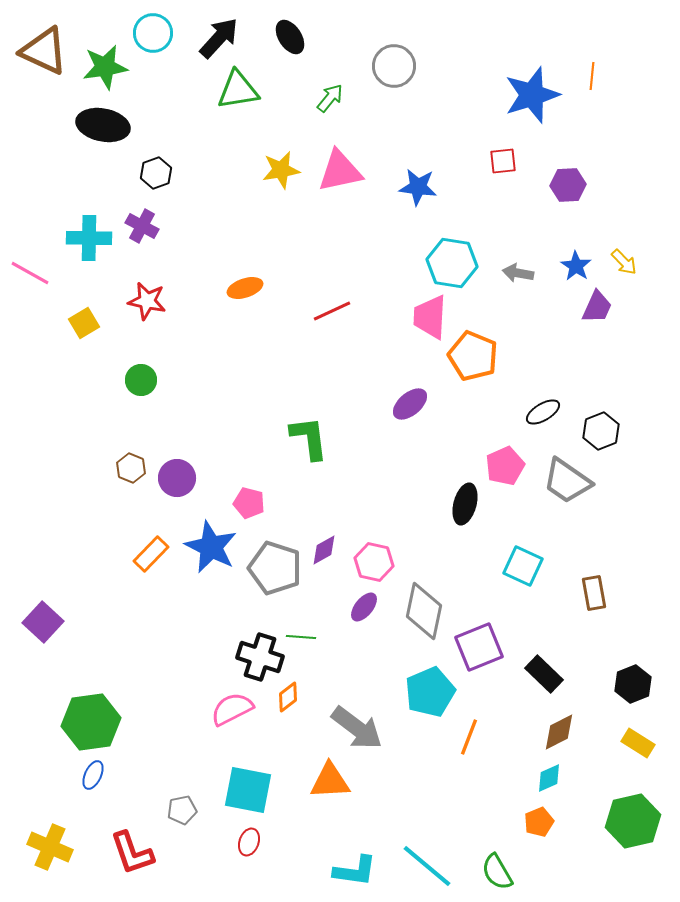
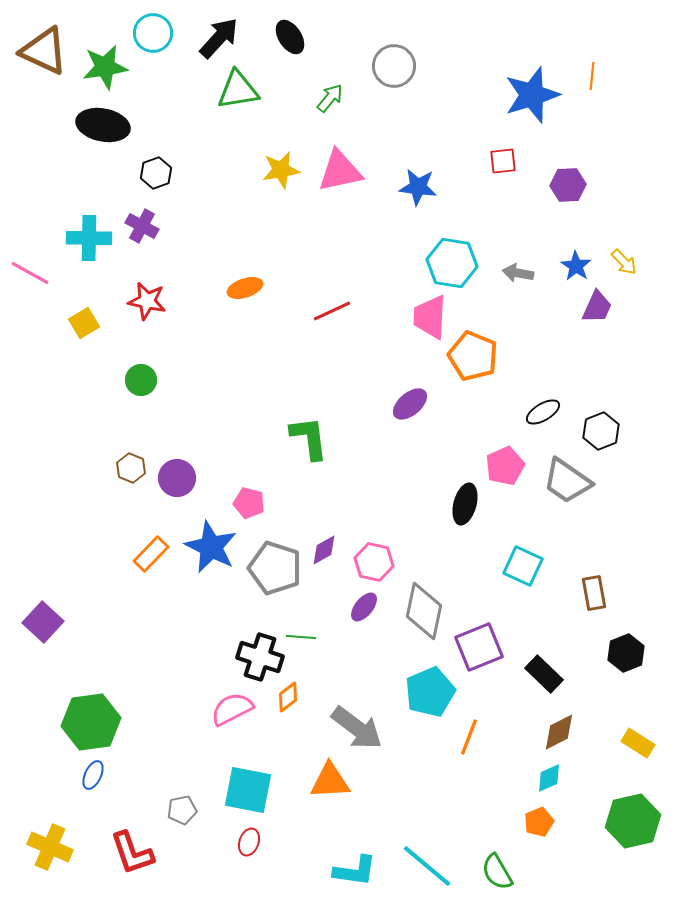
black hexagon at (633, 684): moved 7 px left, 31 px up
